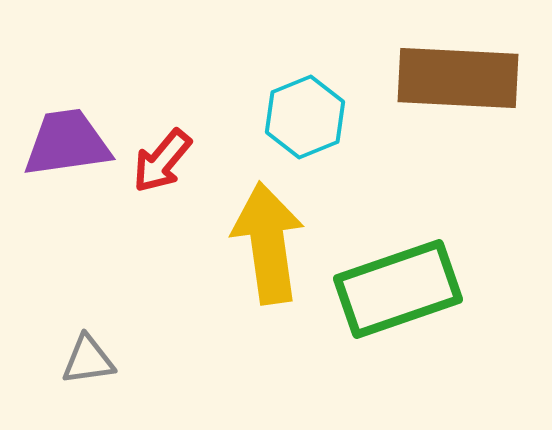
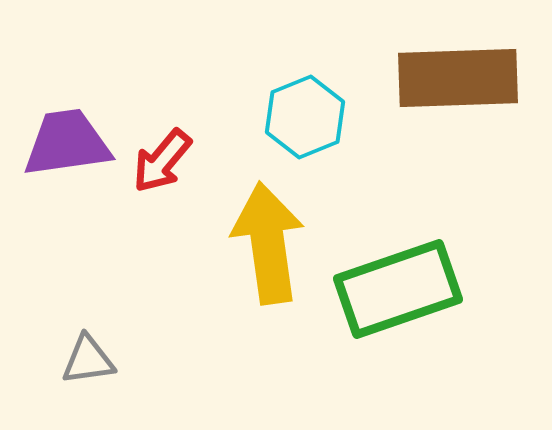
brown rectangle: rotated 5 degrees counterclockwise
